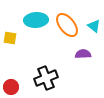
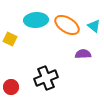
orange ellipse: rotated 20 degrees counterclockwise
yellow square: moved 1 px down; rotated 16 degrees clockwise
